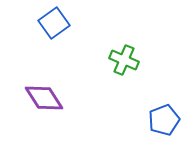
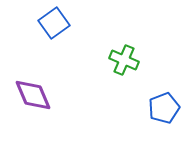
purple diamond: moved 11 px left, 3 px up; rotated 9 degrees clockwise
blue pentagon: moved 12 px up
